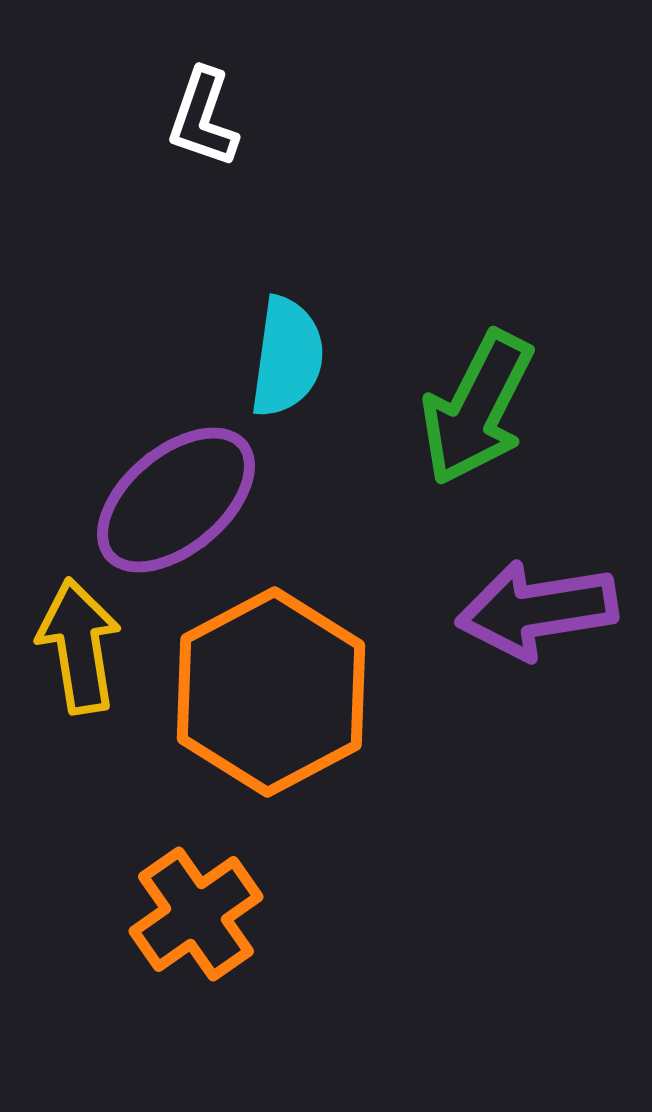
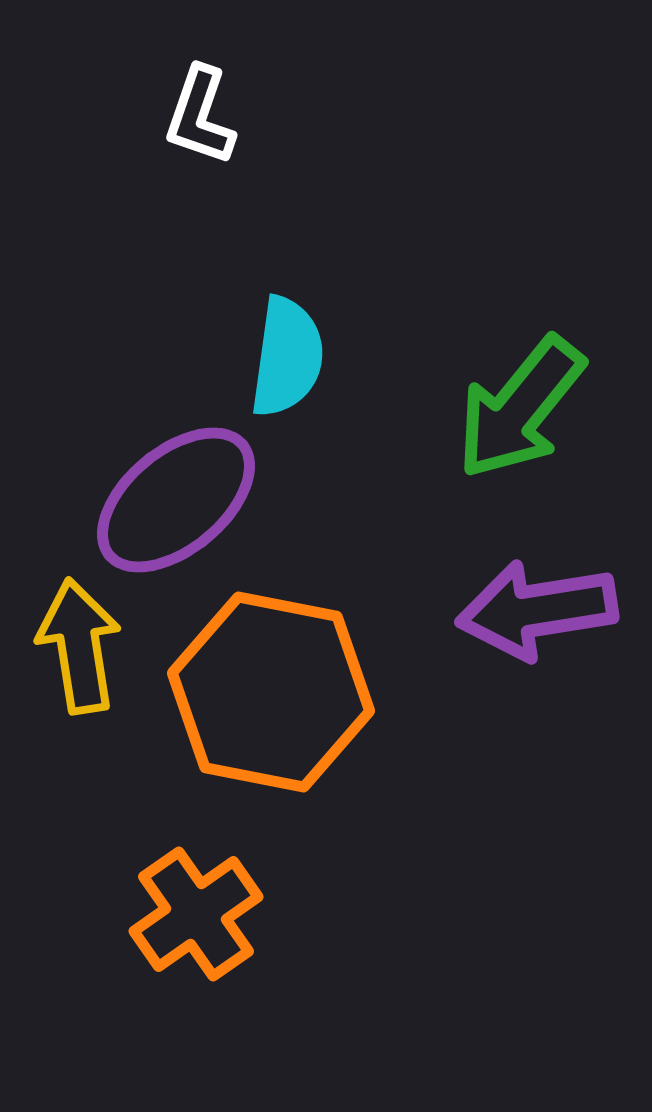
white L-shape: moved 3 px left, 2 px up
green arrow: moved 43 px right; rotated 12 degrees clockwise
orange hexagon: rotated 21 degrees counterclockwise
